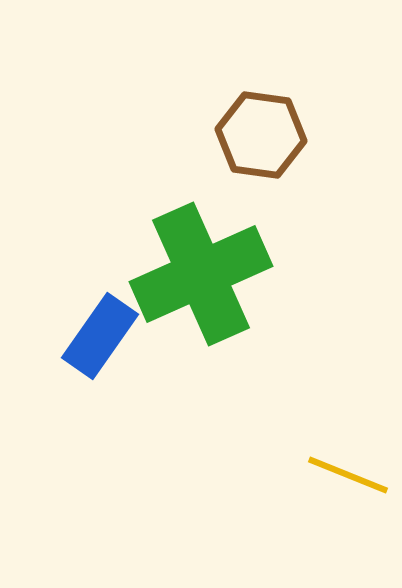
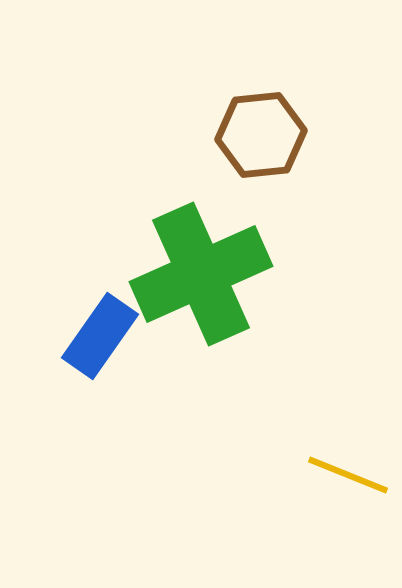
brown hexagon: rotated 14 degrees counterclockwise
